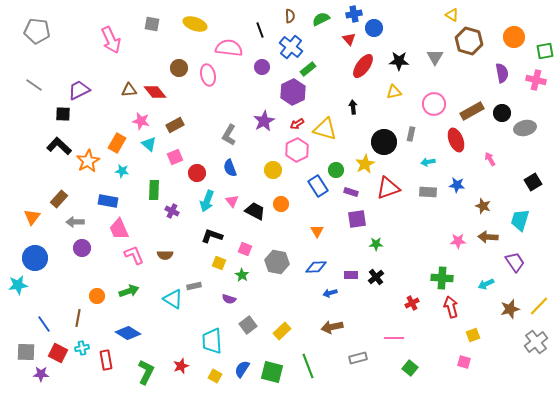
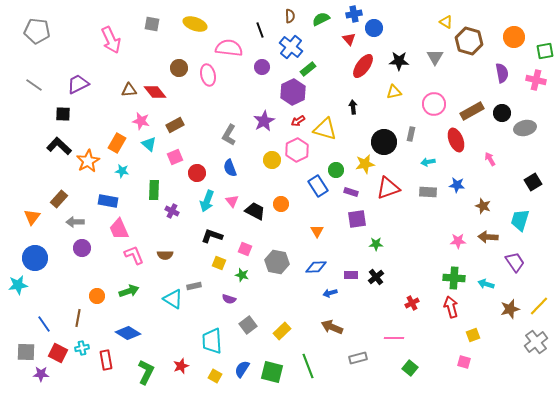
yellow triangle at (452, 15): moved 6 px left, 7 px down
purple trapezoid at (79, 90): moved 1 px left, 6 px up
red arrow at (297, 124): moved 1 px right, 3 px up
yellow star at (365, 164): rotated 18 degrees clockwise
yellow circle at (273, 170): moved 1 px left, 10 px up
green star at (242, 275): rotated 16 degrees counterclockwise
green cross at (442, 278): moved 12 px right
cyan arrow at (486, 284): rotated 42 degrees clockwise
brown arrow at (332, 327): rotated 35 degrees clockwise
